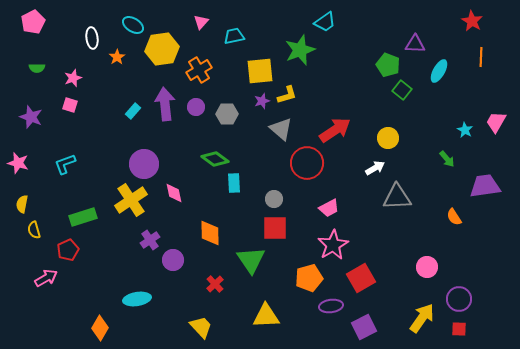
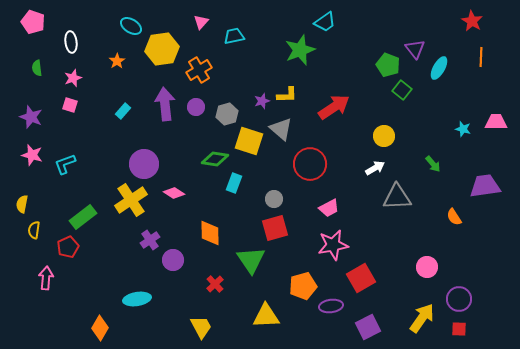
pink pentagon at (33, 22): rotated 25 degrees counterclockwise
cyan ellipse at (133, 25): moved 2 px left, 1 px down
white ellipse at (92, 38): moved 21 px left, 4 px down
purple triangle at (415, 44): moved 5 px down; rotated 50 degrees clockwise
orange star at (117, 57): moved 4 px down
green semicircle at (37, 68): rotated 84 degrees clockwise
yellow square at (260, 71): moved 11 px left, 70 px down; rotated 24 degrees clockwise
cyan ellipse at (439, 71): moved 3 px up
yellow L-shape at (287, 95): rotated 15 degrees clockwise
cyan rectangle at (133, 111): moved 10 px left
gray hexagon at (227, 114): rotated 15 degrees counterclockwise
pink trapezoid at (496, 122): rotated 60 degrees clockwise
red arrow at (335, 130): moved 1 px left, 23 px up
cyan star at (465, 130): moved 2 px left, 1 px up; rotated 14 degrees counterclockwise
yellow circle at (388, 138): moved 4 px left, 2 px up
green diamond at (215, 159): rotated 28 degrees counterclockwise
green arrow at (447, 159): moved 14 px left, 5 px down
pink star at (18, 163): moved 14 px right, 8 px up
red circle at (307, 163): moved 3 px right, 1 px down
cyan rectangle at (234, 183): rotated 24 degrees clockwise
pink diamond at (174, 193): rotated 45 degrees counterclockwise
green rectangle at (83, 217): rotated 20 degrees counterclockwise
red square at (275, 228): rotated 16 degrees counterclockwise
yellow semicircle at (34, 230): rotated 24 degrees clockwise
pink star at (333, 245): rotated 20 degrees clockwise
red pentagon at (68, 250): moved 3 px up
pink arrow at (46, 278): rotated 55 degrees counterclockwise
orange pentagon at (309, 278): moved 6 px left, 8 px down
yellow trapezoid at (201, 327): rotated 15 degrees clockwise
purple square at (364, 327): moved 4 px right
